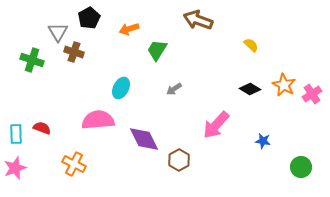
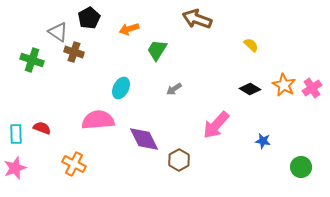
brown arrow: moved 1 px left, 1 px up
gray triangle: rotated 25 degrees counterclockwise
pink cross: moved 6 px up
